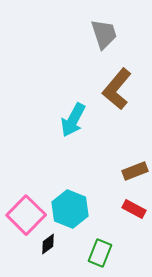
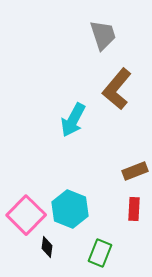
gray trapezoid: moved 1 px left, 1 px down
red rectangle: rotated 65 degrees clockwise
black diamond: moved 1 px left, 3 px down; rotated 45 degrees counterclockwise
